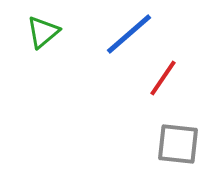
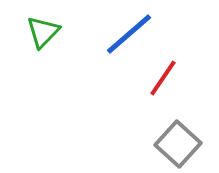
green triangle: rotated 6 degrees counterclockwise
gray square: rotated 36 degrees clockwise
